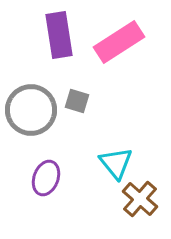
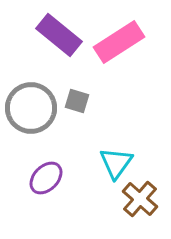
purple rectangle: rotated 42 degrees counterclockwise
gray circle: moved 2 px up
cyan triangle: rotated 15 degrees clockwise
purple ellipse: rotated 24 degrees clockwise
